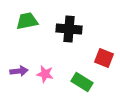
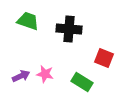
green trapezoid: moved 1 px right; rotated 30 degrees clockwise
purple arrow: moved 2 px right, 5 px down; rotated 18 degrees counterclockwise
